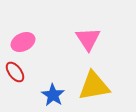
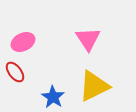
yellow triangle: rotated 16 degrees counterclockwise
blue star: moved 2 px down
